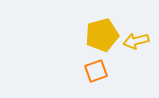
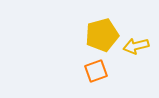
yellow arrow: moved 5 px down
